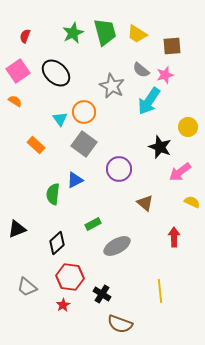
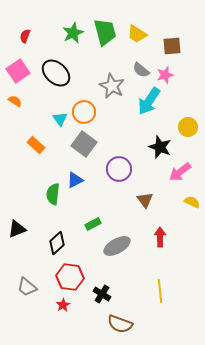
brown triangle: moved 3 px up; rotated 12 degrees clockwise
red arrow: moved 14 px left
